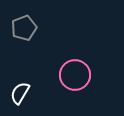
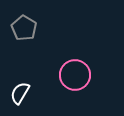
gray pentagon: rotated 20 degrees counterclockwise
